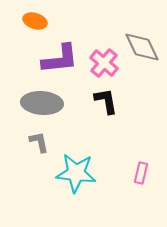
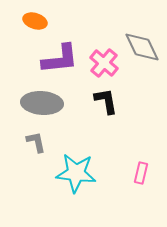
gray L-shape: moved 3 px left
